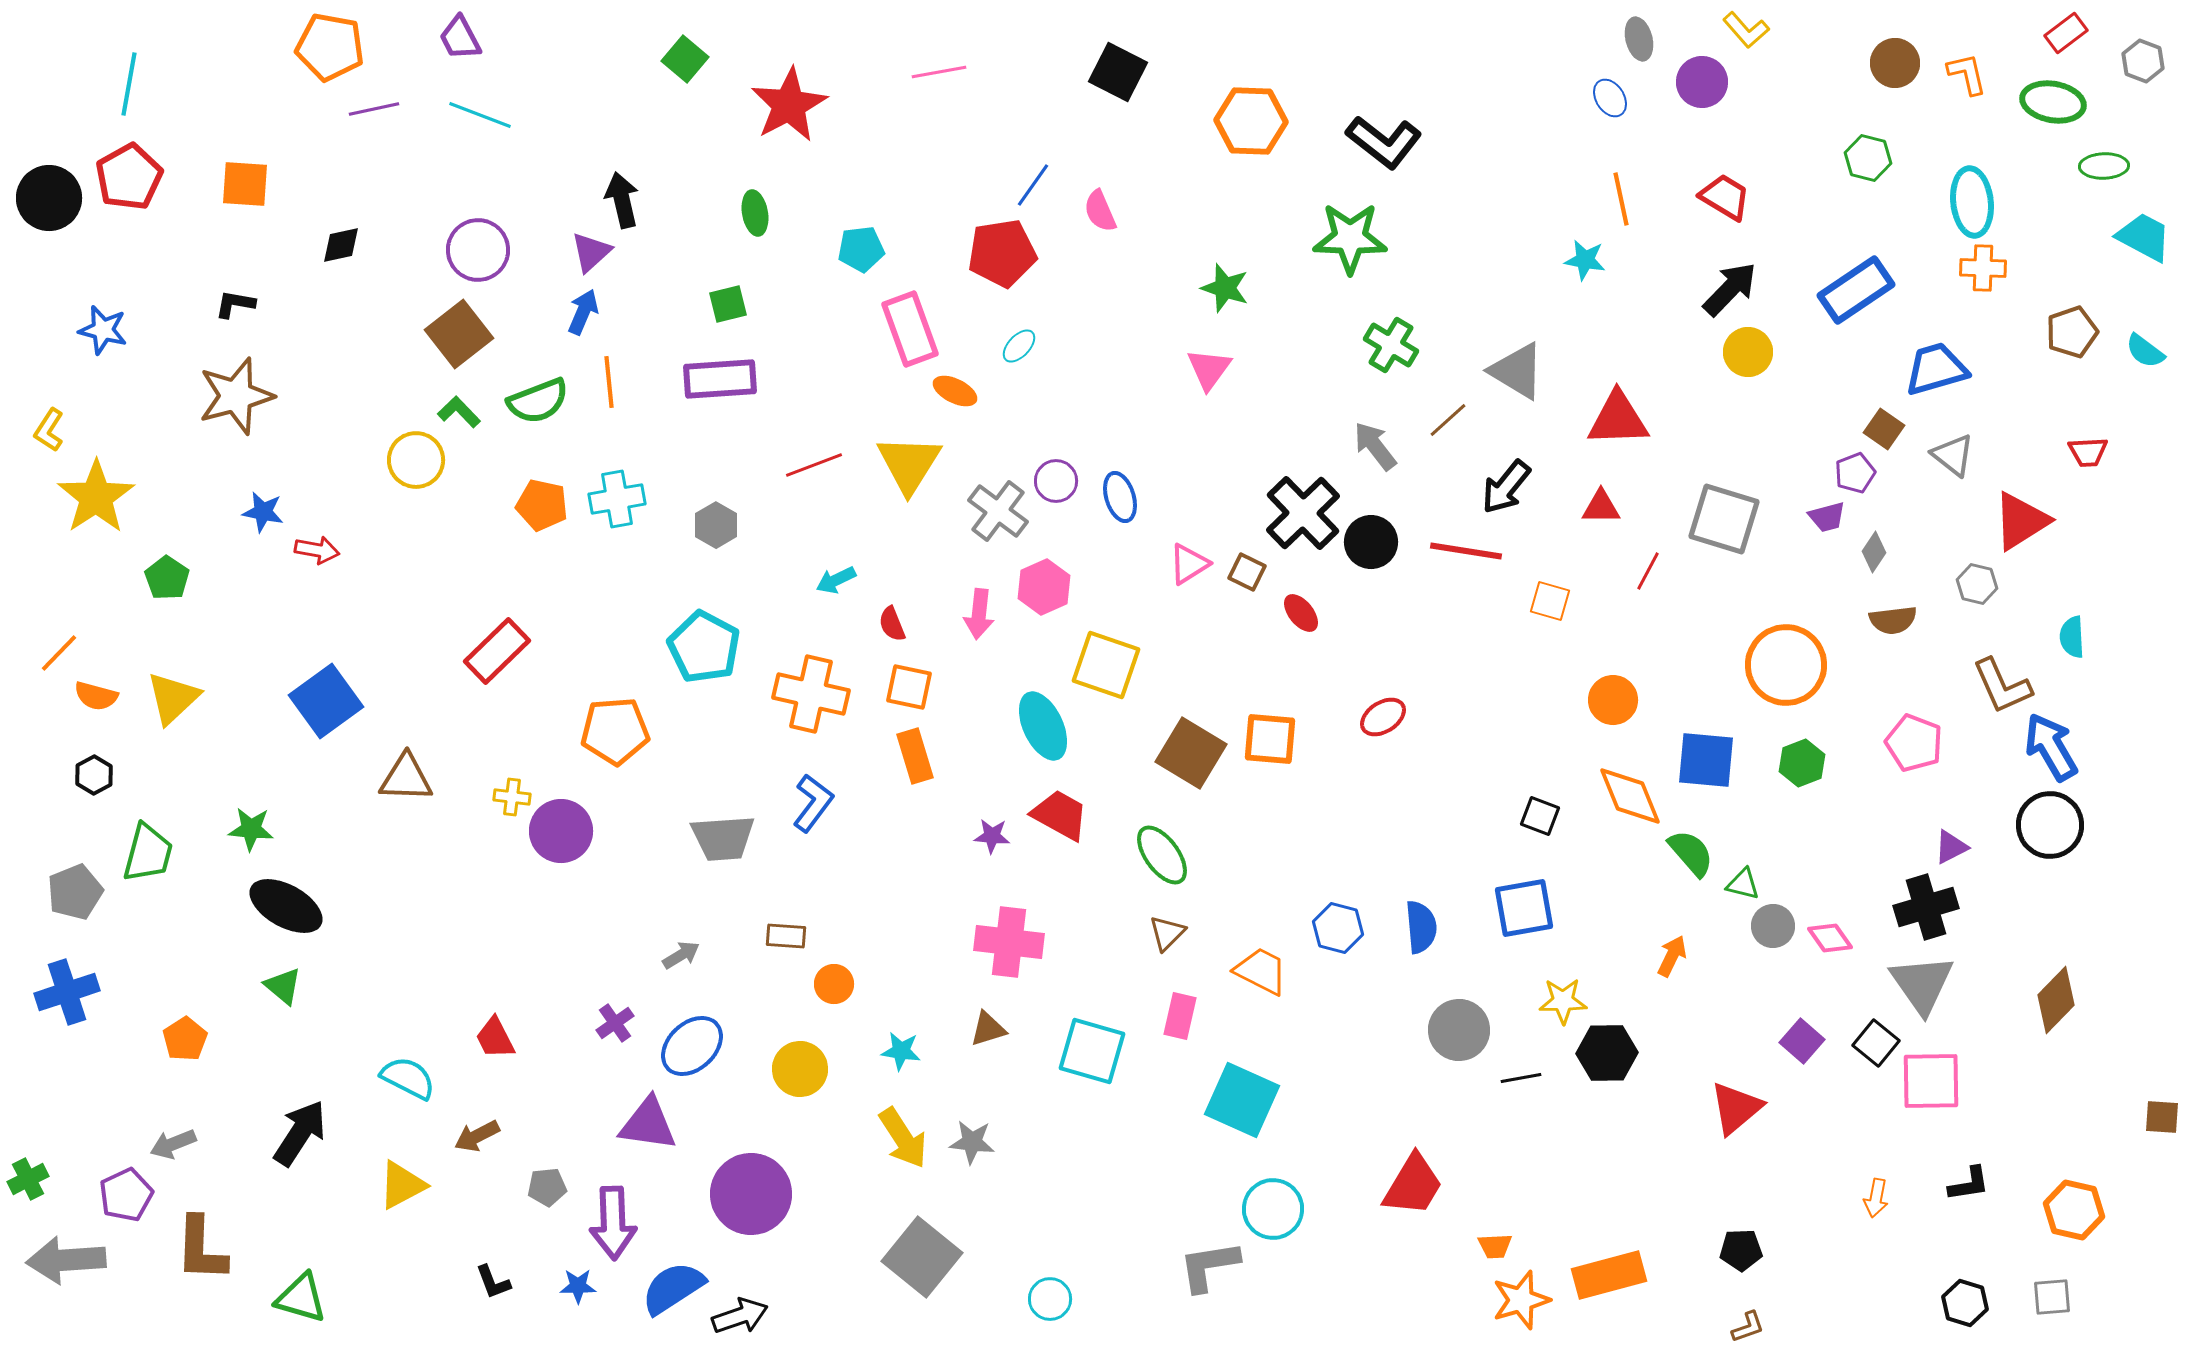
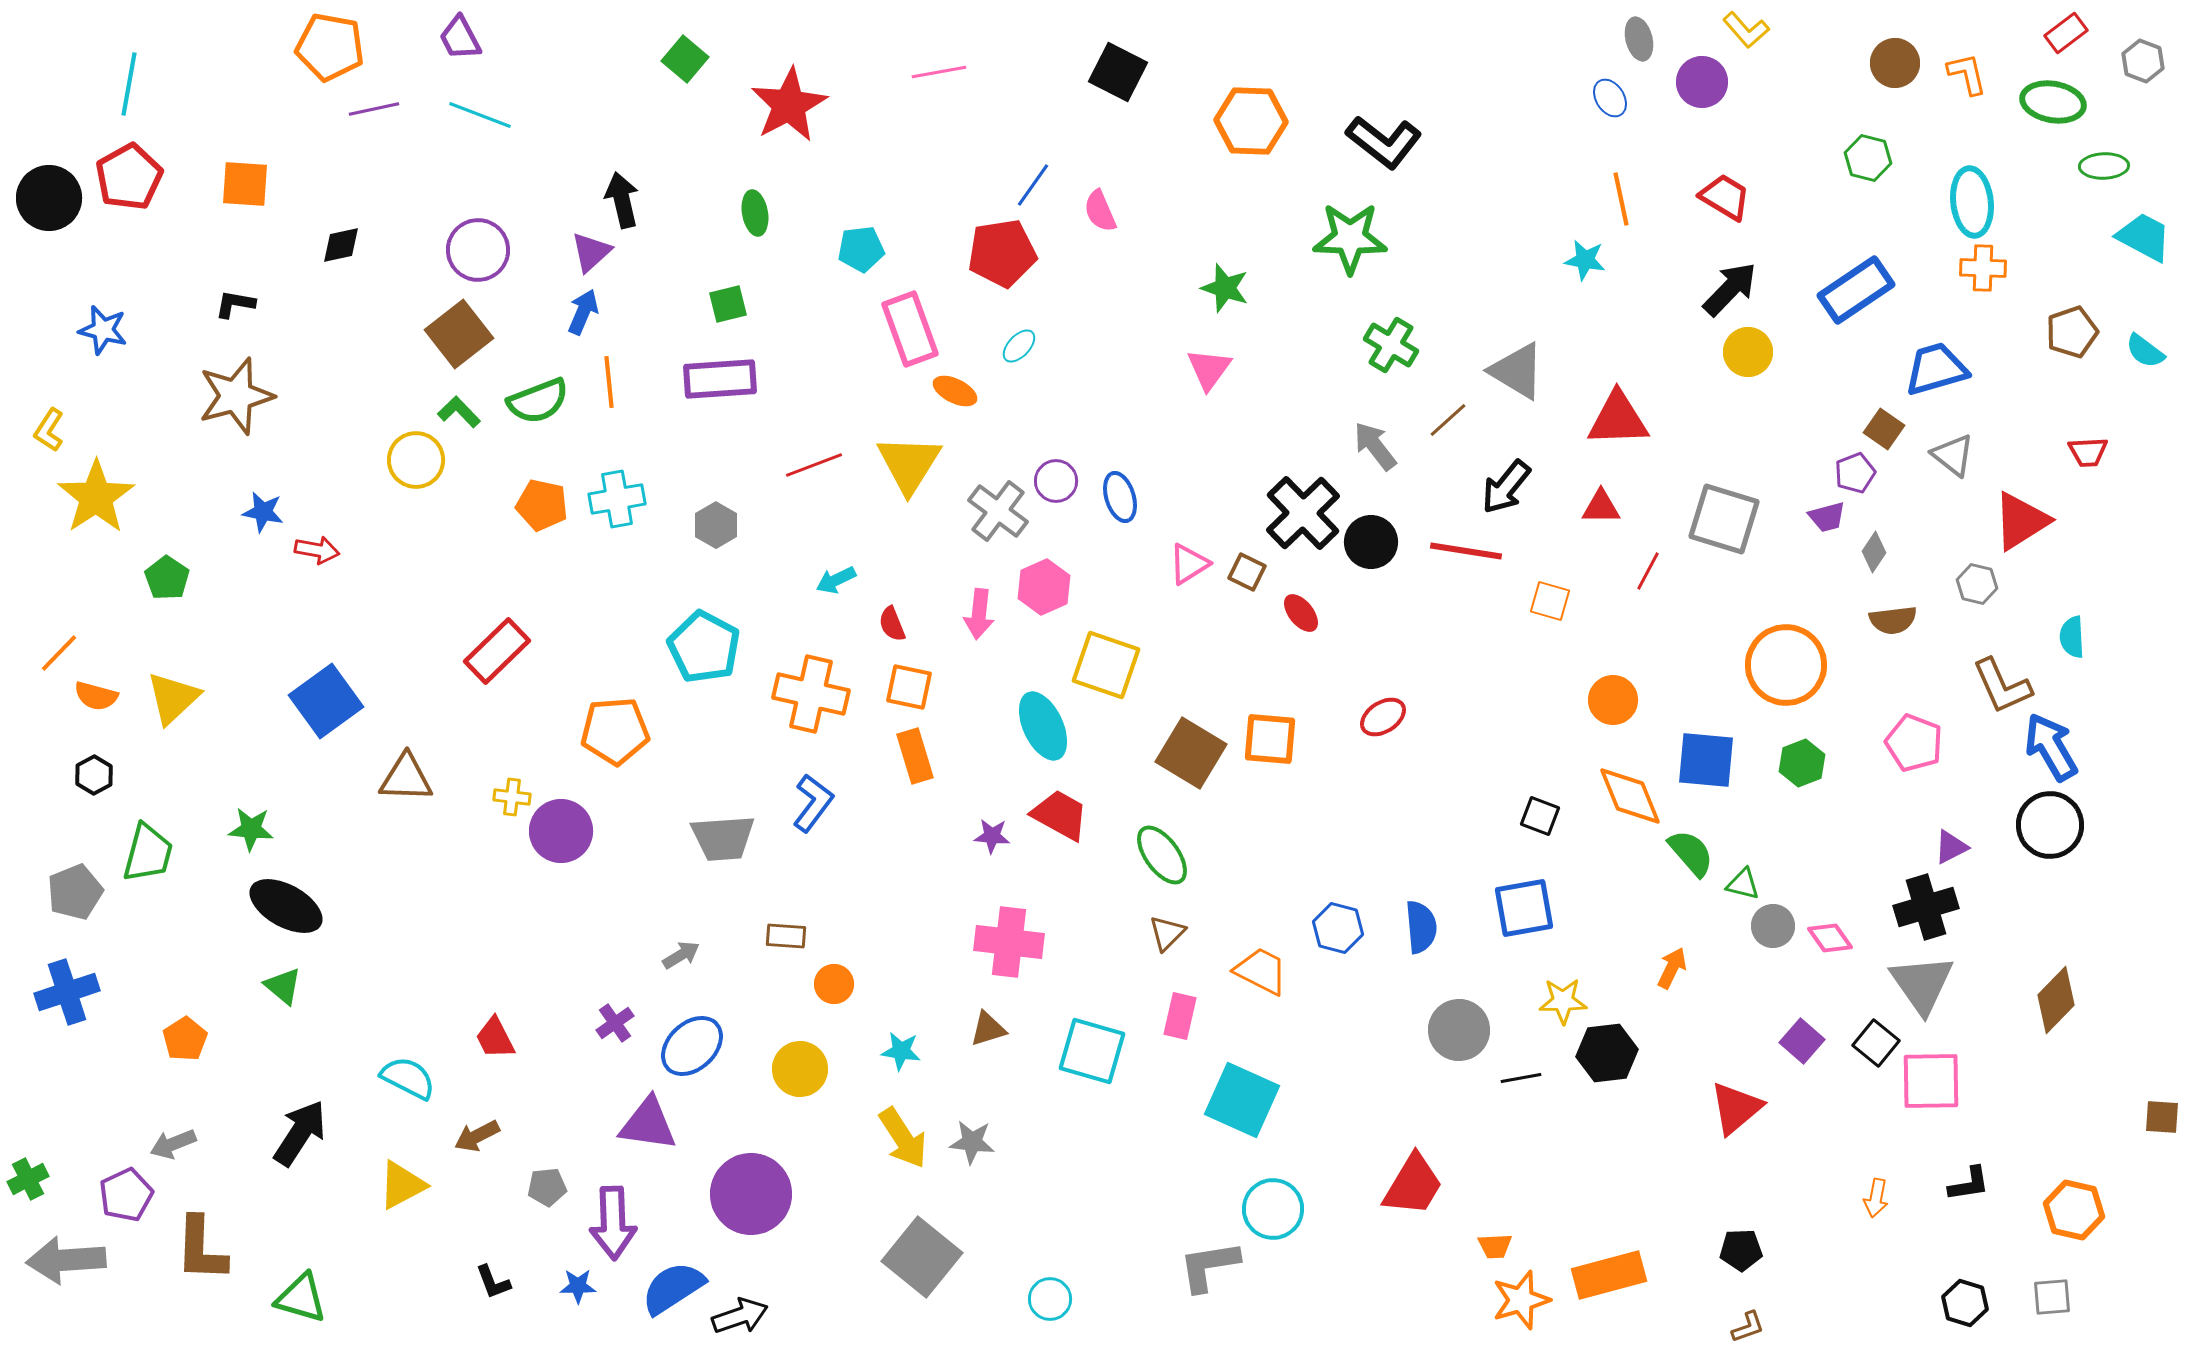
orange arrow at (1672, 956): moved 12 px down
black hexagon at (1607, 1053): rotated 6 degrees counterclockwise
